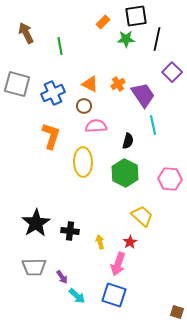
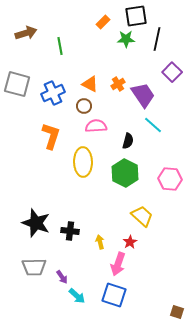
brown arrow: rotated 100 degrees clockwise
cyan line: rotated 36 degrees counterclockwise
black star: rotated 20 degrees counterclockwise
